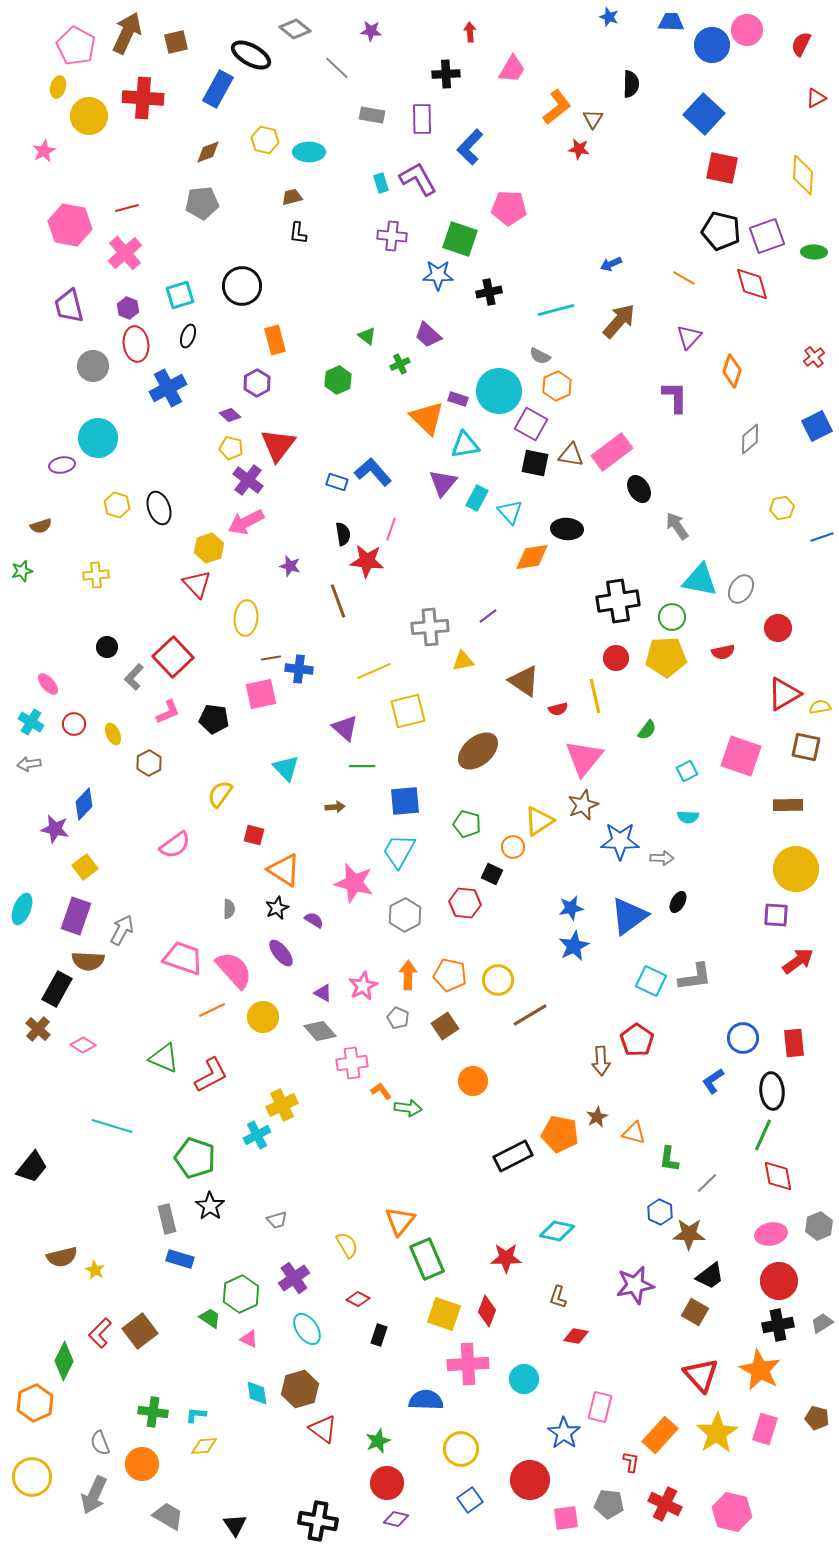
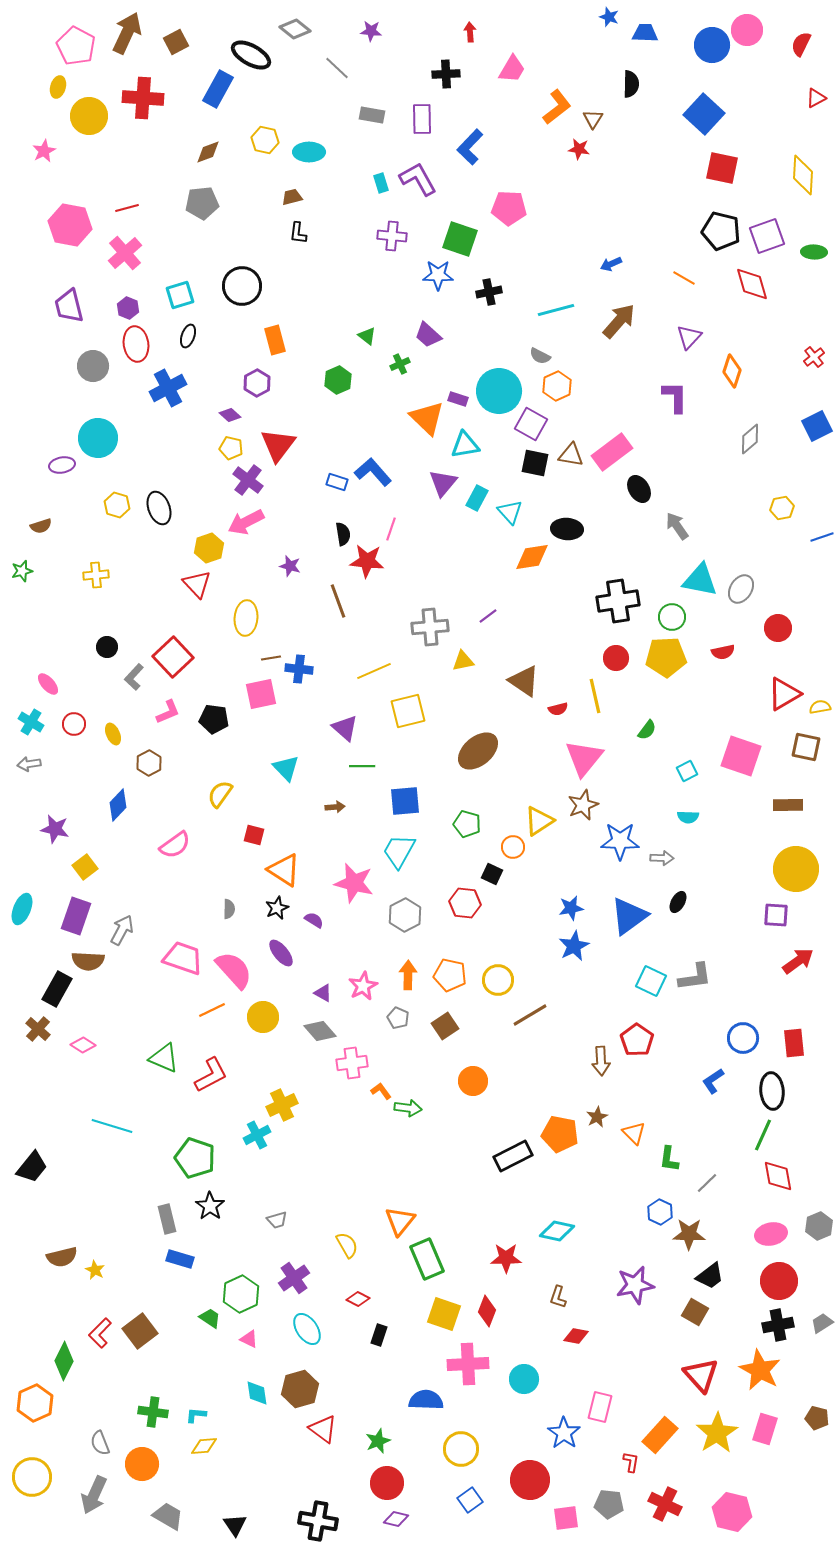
blue trapezoid at (671, 22): moved 26 px left, 11 px down
brown square at (176, 42): rotated 15 degrees counterclockwise
blue diamond at (84, 804): moved 34 px right, 1 px down
orange triangle at (634, 1133): rotated 30 degrees clockwise
